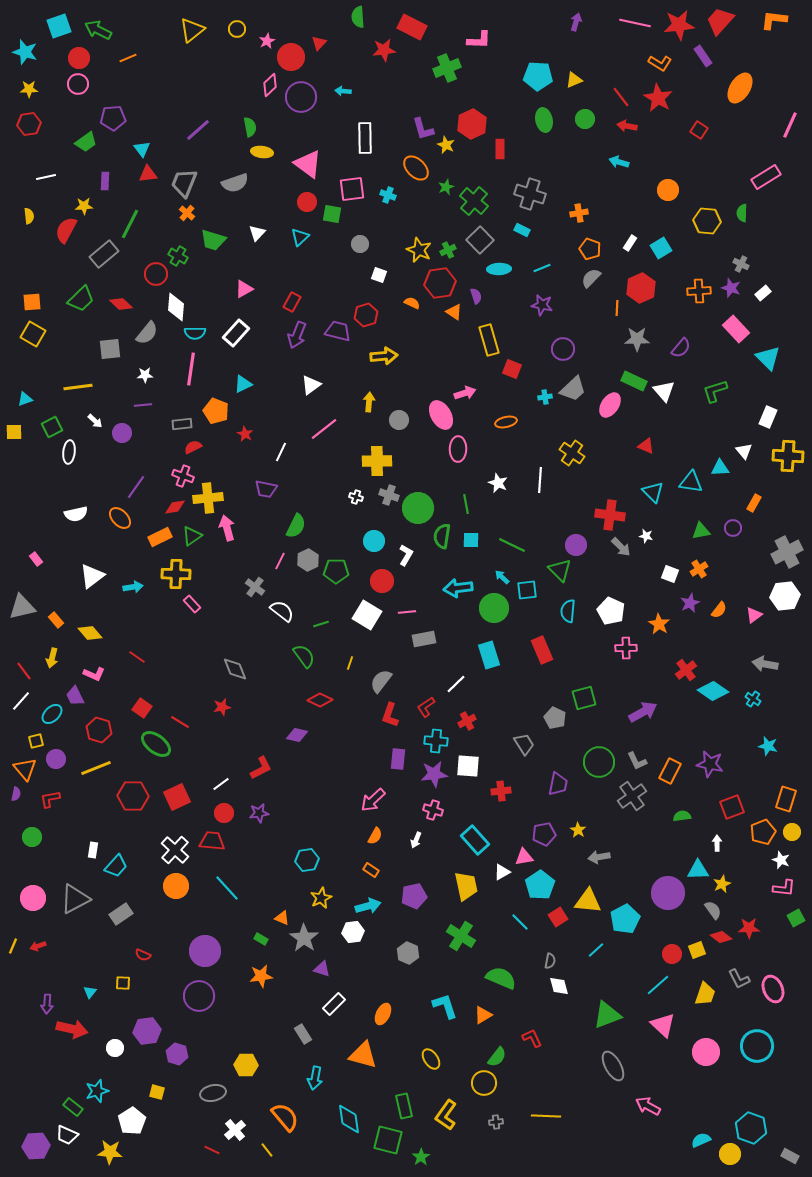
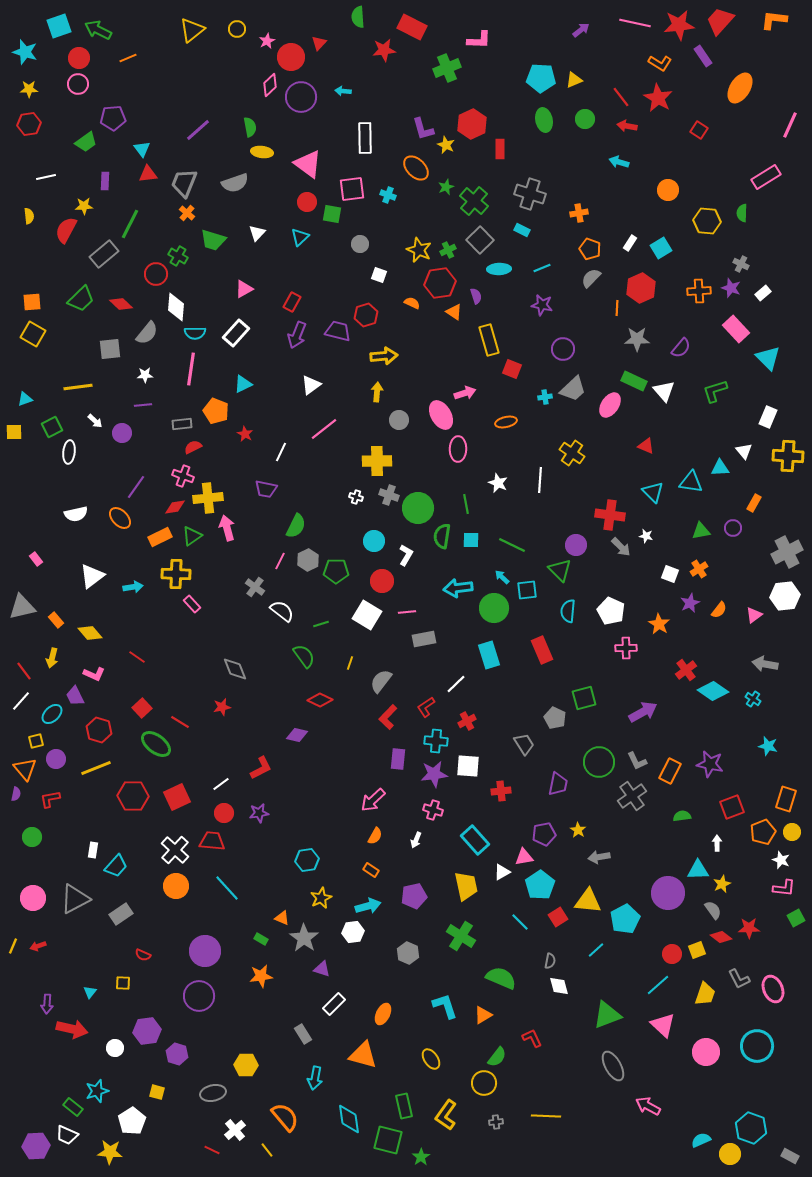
purple arrow at (576, 22): moved 5 px right, 8 px down; rotated 36 degrees clockwise
cyan pentagon at (538, 76): moved 3 px right, 2 px down
yellow arrow at (369, 402): moved 8 px right, 10 px up
red square at (142, 708): rotated 12 degrees clockwise
red L-shape at (390, 715): moved 2 px left, 2 px down; rotated 25 degrees clockwise
